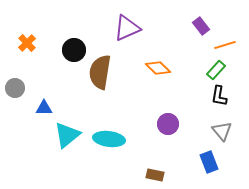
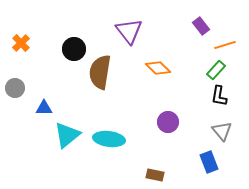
purple triangle: moved 2 px right, 3 px down; rotated 44 degrees counterclockwise
orange cross: moved 6 px left
black circle: moved 1 px up
purple circle: moved 2 px up
